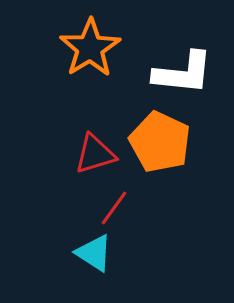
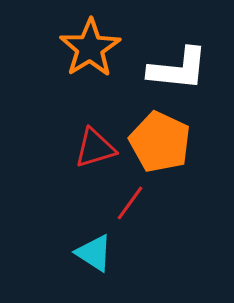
white L-shape: moved 5 px left, 4 px up
red triangle: moved 6 px up
red line: moved 16 px right, 5 px up
